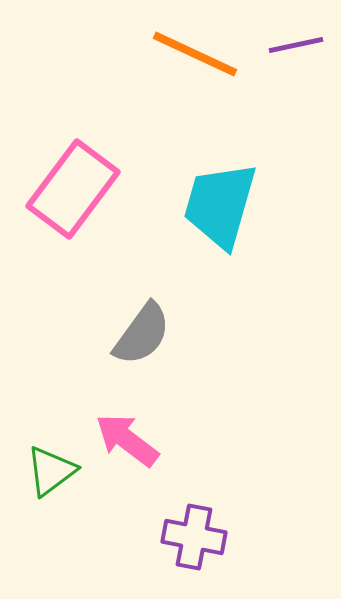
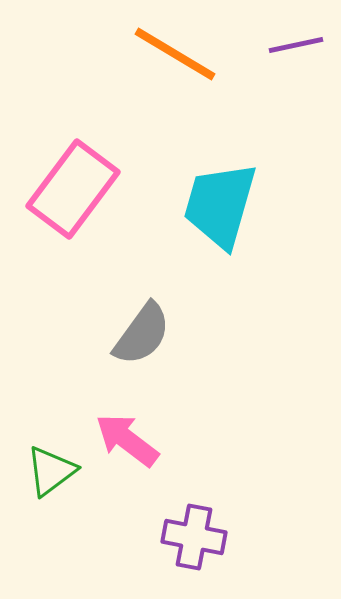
orange line: moved 20 px left; rotated 6 degrees clockwise
